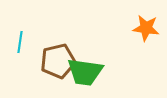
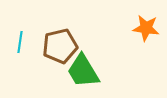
brown pentagon: moved 2 px right, 15 px up
green trapezoid: moved 2 px left, 1 px up; rotated 51 degrees clockwise
